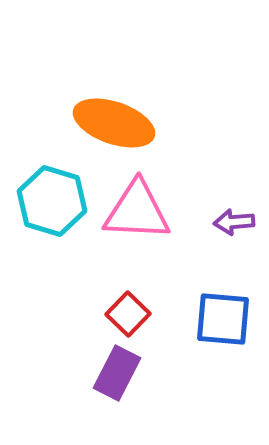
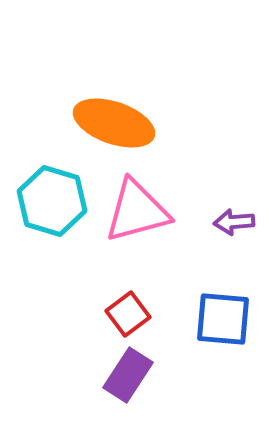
pink triangle: rotated 18 degrees counterclockwise
red square: rotated 9 degrees clockwise
purple rectangle: moved 11 px right, 2 px down; rotated 6 degrees clockwise
